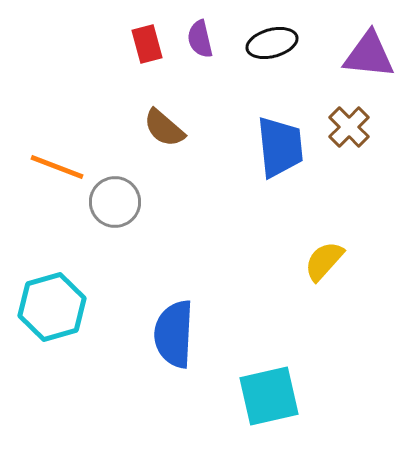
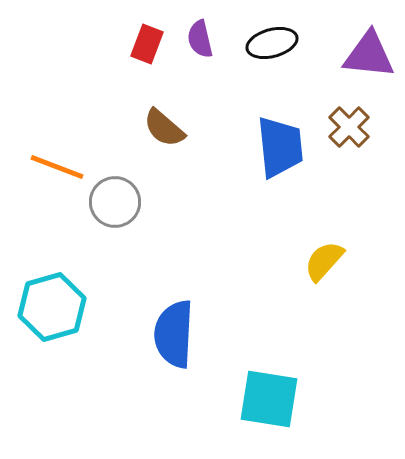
red rectangle: rotated 36 degrees clockwise
cyan square: moved 3 px down; rotated 22 degrees clockwise
